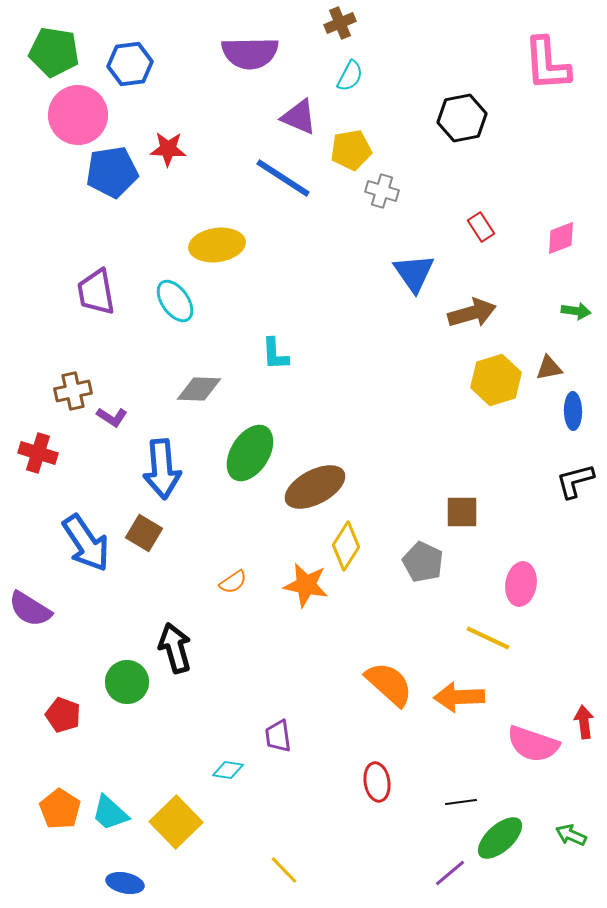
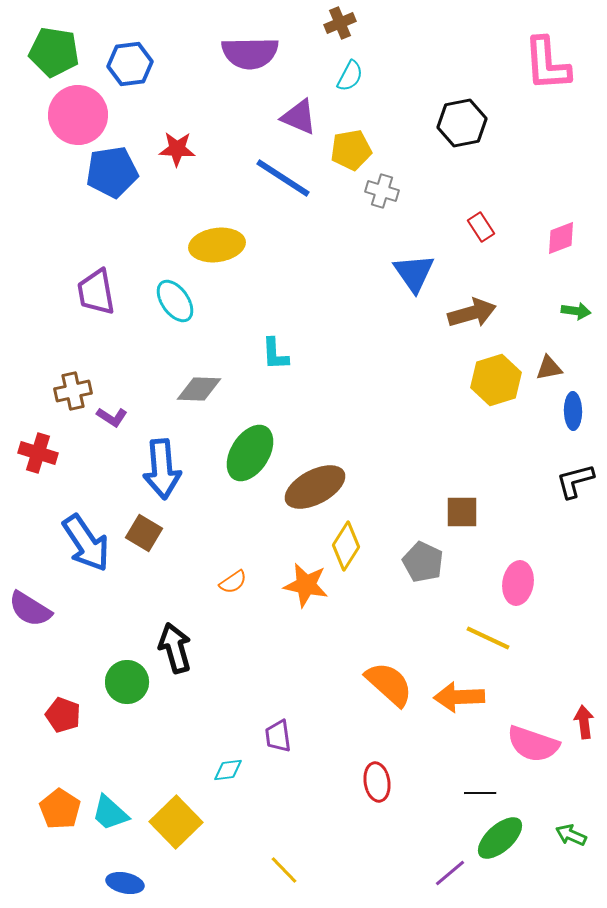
black hexagon at (462, 118): moved 5 px down
red star at (168, 149): moved 9 px right
pink ellipse at (521, 584): moved 3 px left, 1 px up
cyan diamond at (228, 770): rotated 16 degrees counterclockwise
black line at (461, 802): moved 19 px right, 9 px up; rotated 8 degrees clockwise
